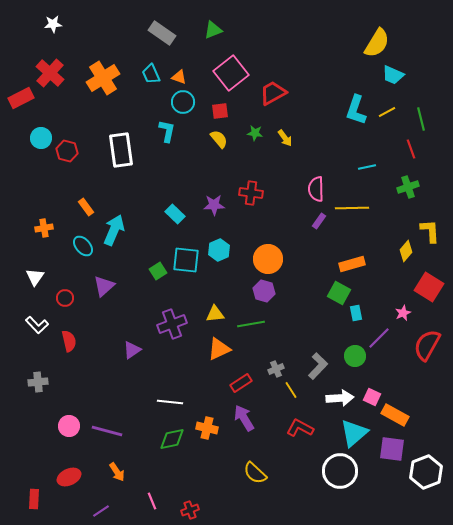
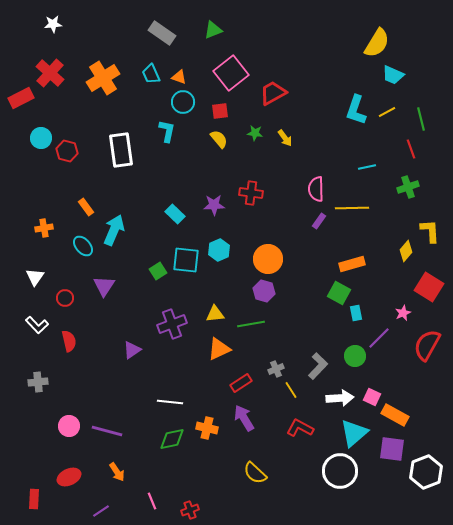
purple triangle at (104, 286): rotated 15 degrees counterclockwise
